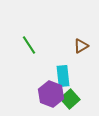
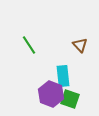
brown triangle: moved 1 px left, 1 px up; rotated 42 degrees counterclockwise
green square: rotated 30 degrees counterclockwise
